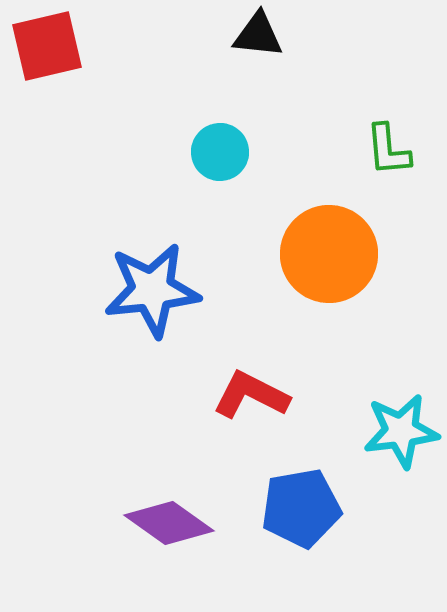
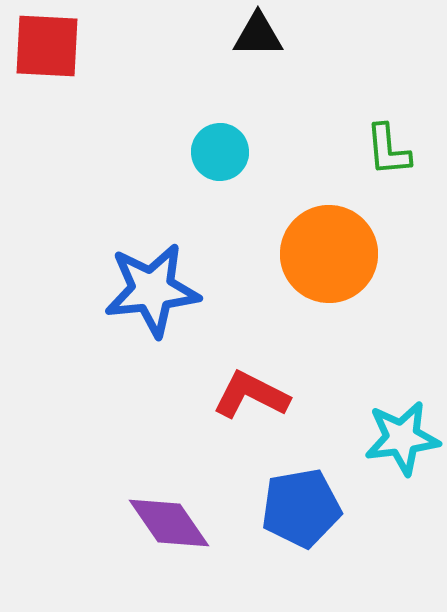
black triangle: rotated 6 degrees counterclockwise
red square: rotated 16 degrees clockwise
cyan star: moved 1 px right, 7 px down
purple diamond: rotated 20 degrees clockwise
